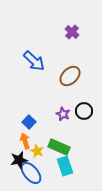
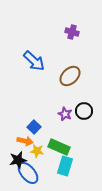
purple cross: rotated 24 degrees counterclockwise
purple star: moved 2 px right
blue square: moved 5 px right, 5 px down
orange arrow: rotated 119 degrees clockwise
yellow star: rotated 16 degrees counterclockwise
black star: moved 1 px left
cyan rectangle: rotated 36 degrees clockwise
blue ellipse: moved 3 px left
